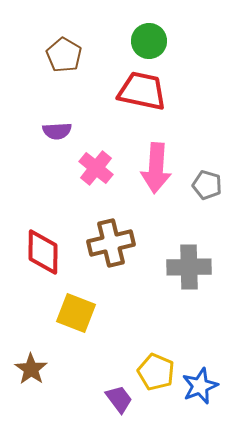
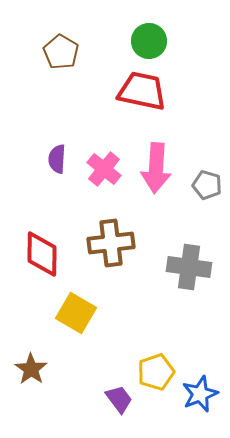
brown pentagon: moved 3 px left, 3 px up
purple semicircle: moved 28 px down; rotated 96 degrees clockwise
pink cross: moved 8 px right, 1 px down
brown cross: rotated 6 degrees clockwise
red diamond: moved 1 px left, 2 px down
gray cross: rotated 9 degrees clockwise
yellow square: rotated 9 degrees clockwise
yellow pentagon: rotated 30 degrees clockwise
blue star: moved 8 px down
